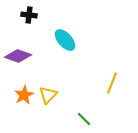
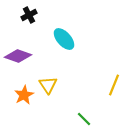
black cross: rotated 35 degrees counterclockwise
cyan ellipse: moved 1 px left, 1 px up
yellow line: moved 2 px right, 2 px down
yellow triangle: moved 10 px up; rotated 18 degrees counterclockwise
